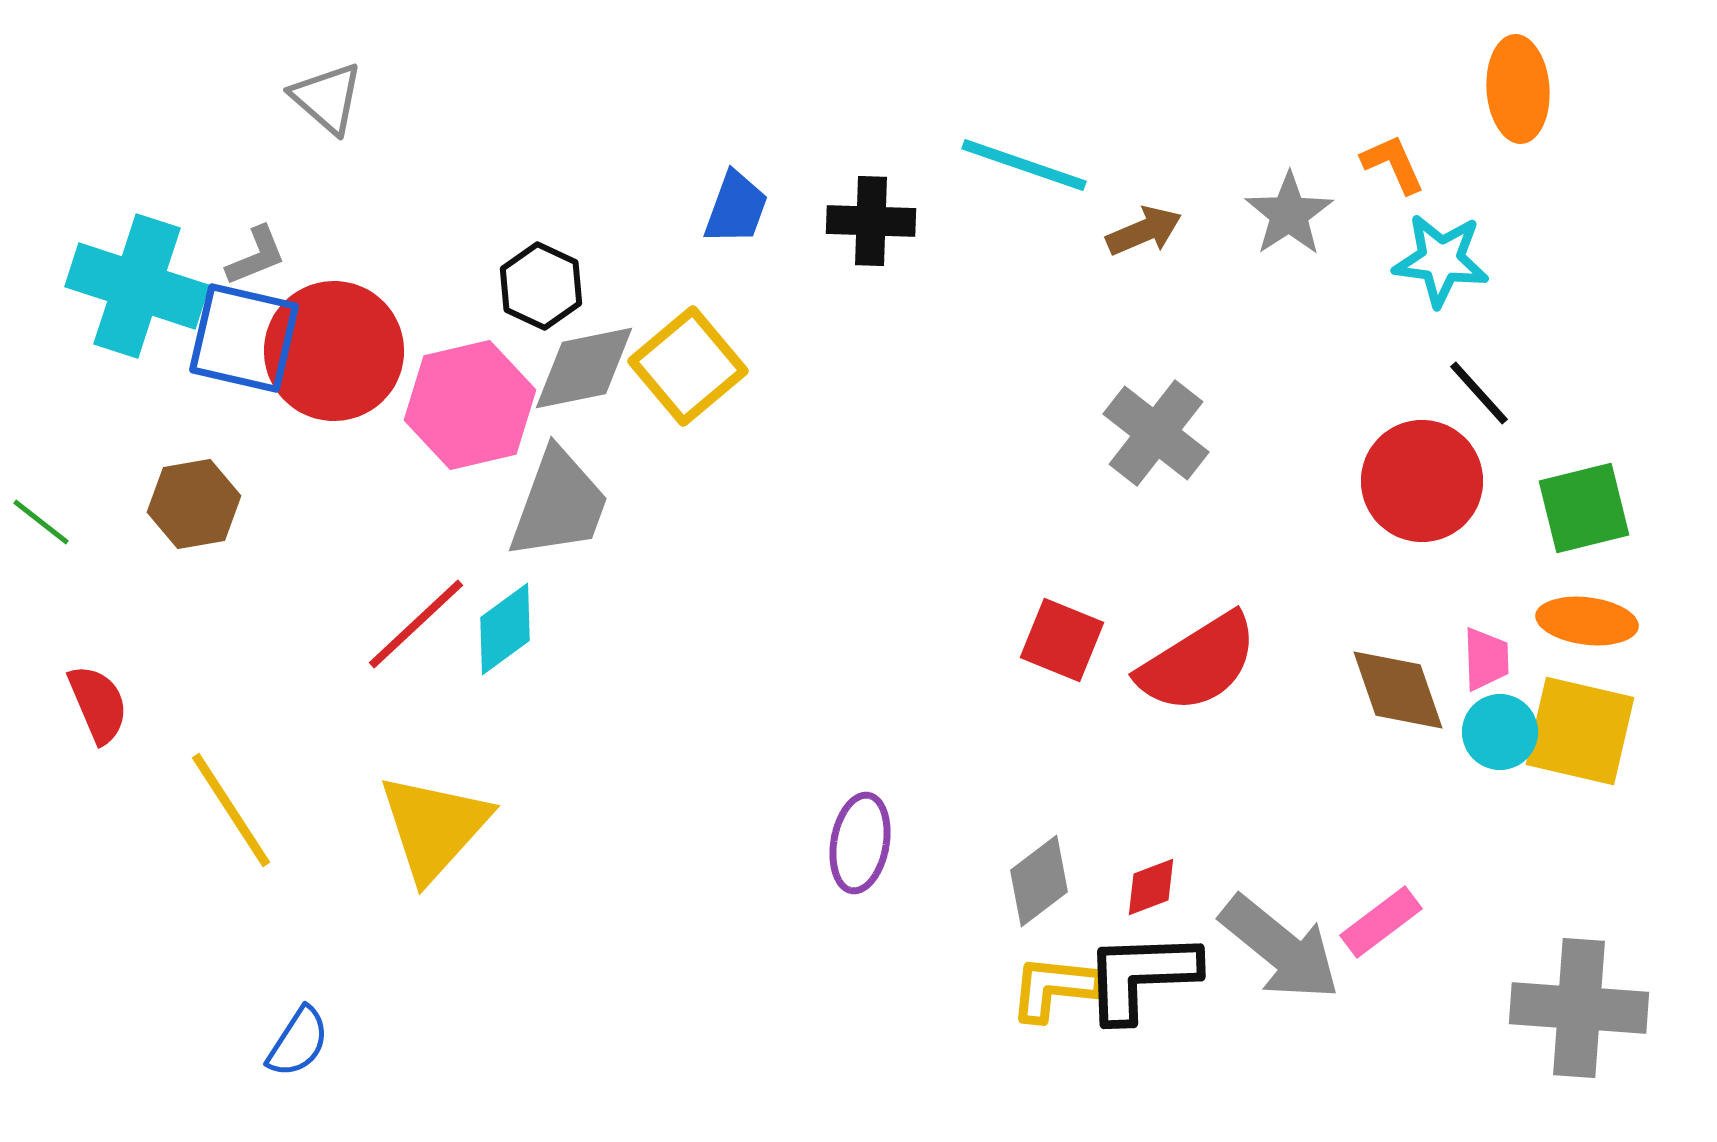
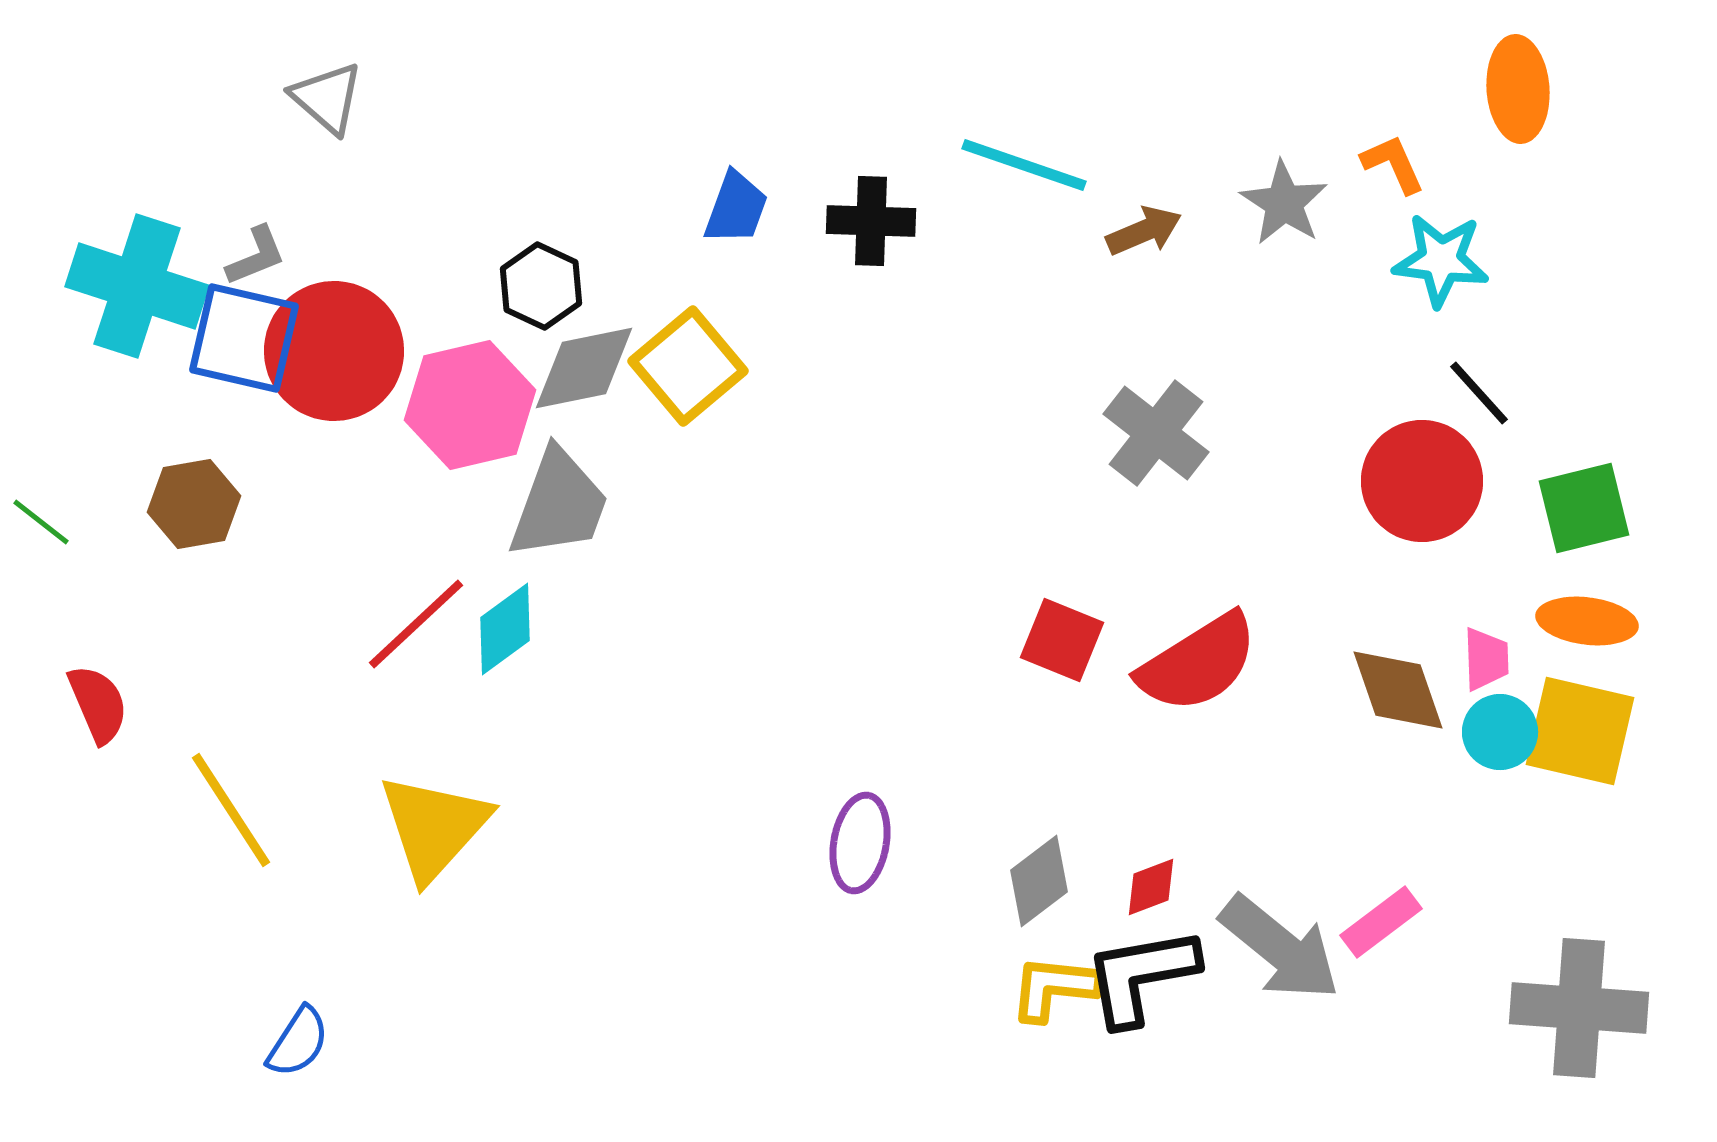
gray star at (1289, 214): moved 5 px left, 11 px up; rotated 6 degrees counterclockwise
black L-shape at (1141, 976): rotated 8 degrees counterclockwise
